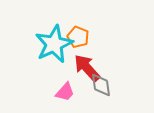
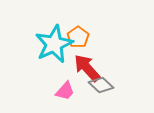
orange pentagon: rotated 15 degrees clockwise
gray diamond: rotated 40 degrees counterclockwise
pink trapezoid: moved 1 px up
